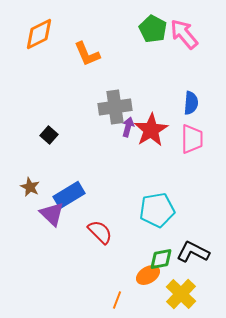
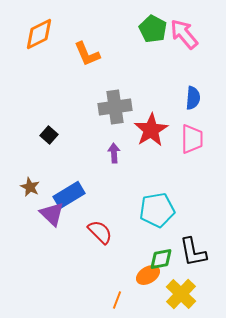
blue semicircle: moved 2 px right, 5 px up
purple arrow: moved 14 px left, 26 px down; rotated 18 degrees counterclockwise
black L-shape: rotated 128 degrees counterclockwise
